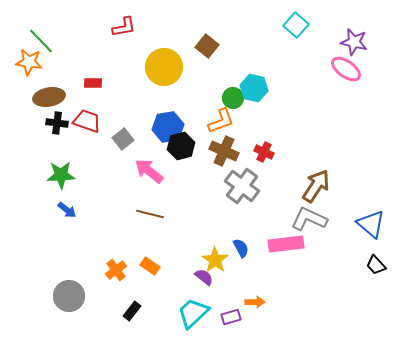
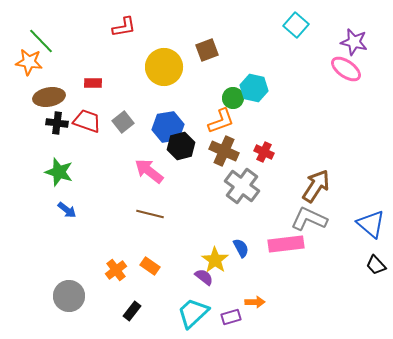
brown square: moved 4 px down; rotated 30 degrees clockwise
gray square: moved 17 px up
green star: moved 2 px left, 3 px up; rotated 20 degrees clockwise
